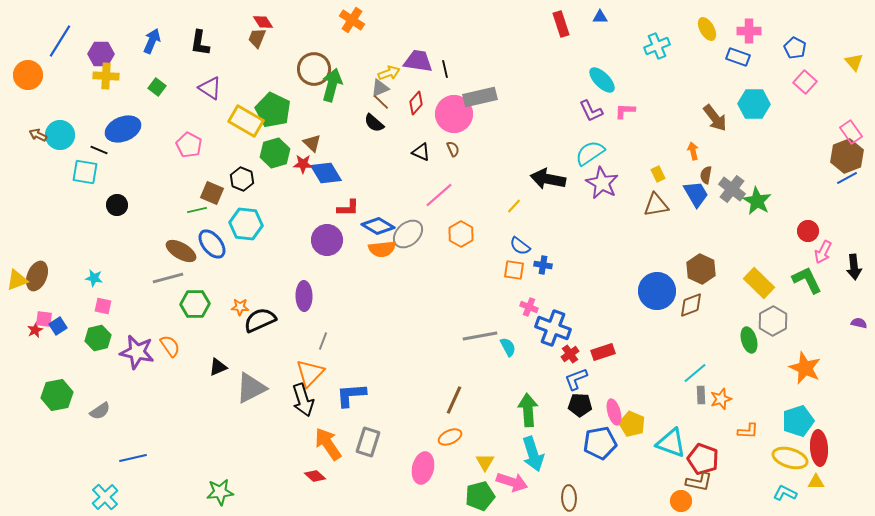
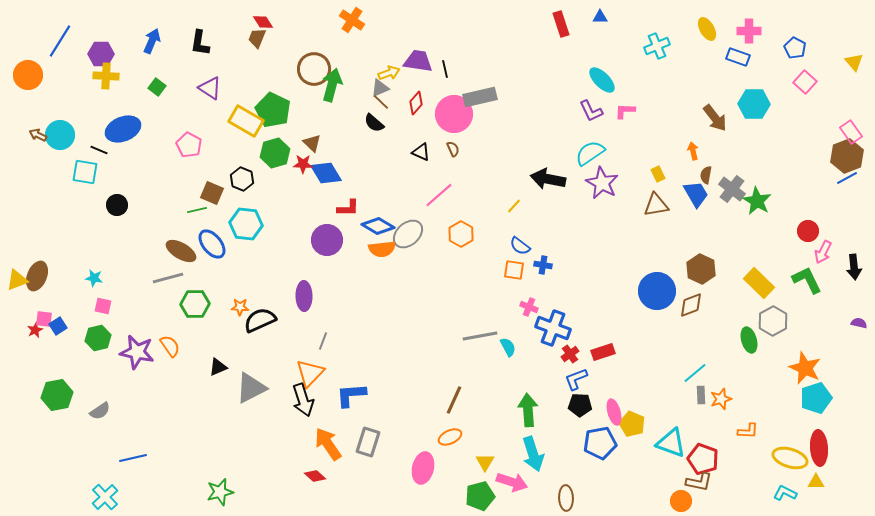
cyan pentagon at (798, 421): moved 18 px right, 23 px up
green star at (220, 492): rotated 8 degrees counterclockwise
brown ellipse at (569, 498): moved 3 px left
